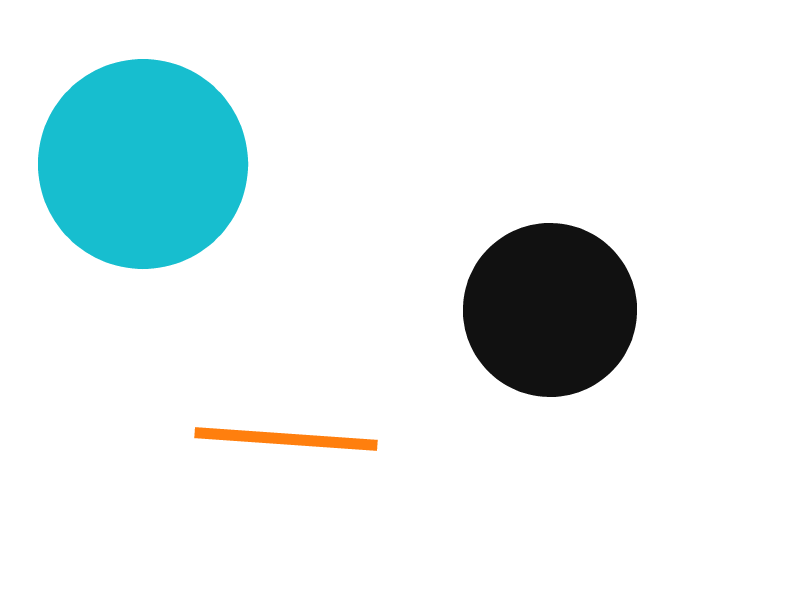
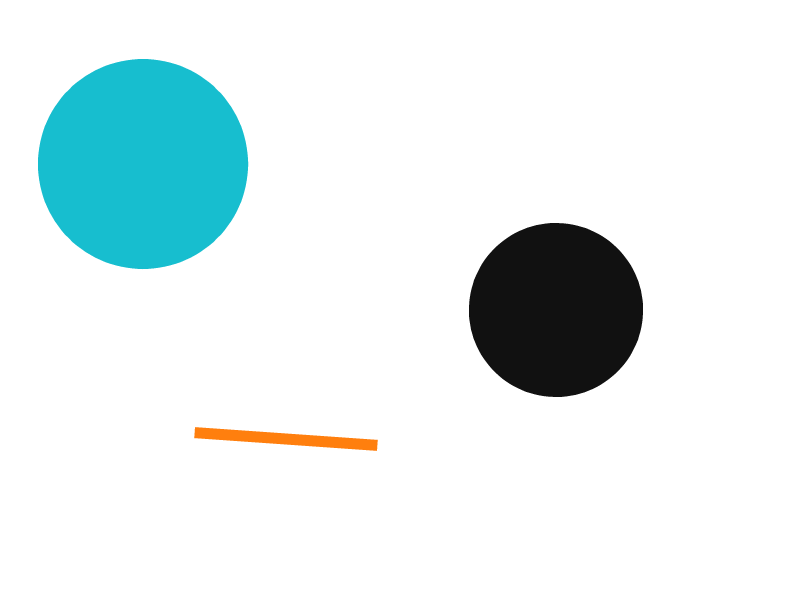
black circle: moved 6 px right
